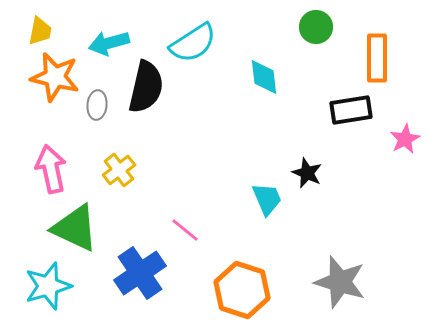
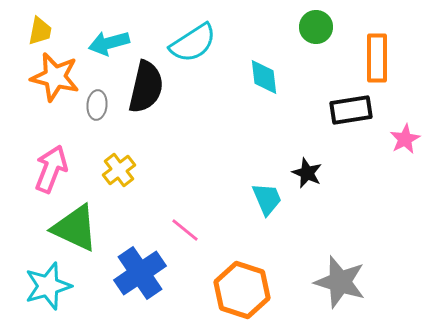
pink arrow: rotated 33 degrees clockwise
